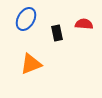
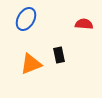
black rectangle: moved 2 px right, 22 px down
